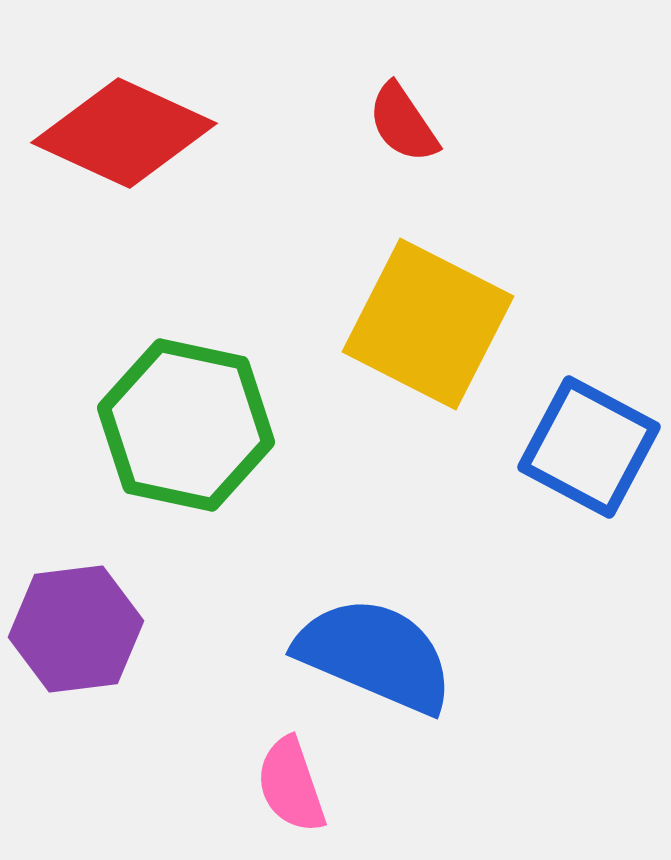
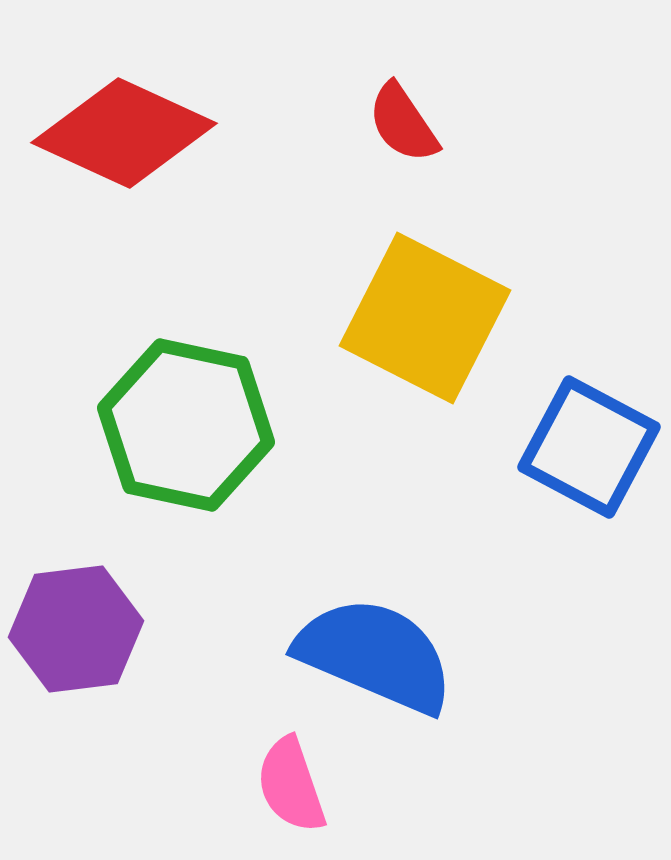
yellow square: moved 3 px left, 6 px up
